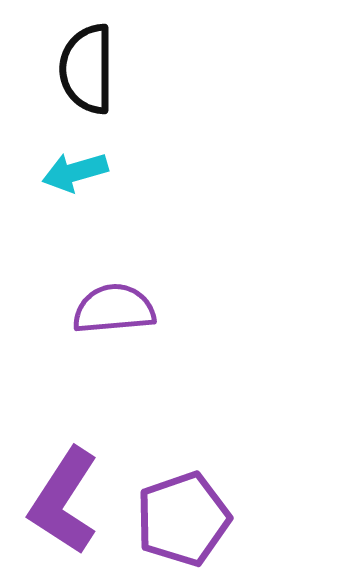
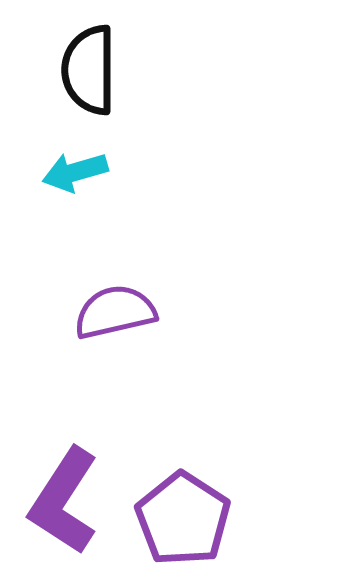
black semicircle: moved 2 px right, 1 px down
purple semicircle: moved 1 px right, 3 px down; rotated 8 degrees counterclockwise
purple pentagon: rotated 20 degrees counterclockwise
